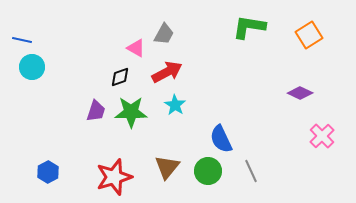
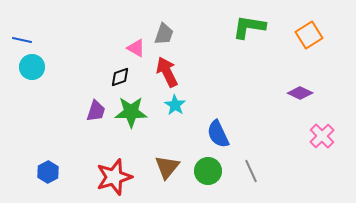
gray trapezoid: rotated 10 degrees counterclockwise
red arrow: rotated 88 degrees counterclockwise
blue semicircle: moved 3 px left, 5 px up
